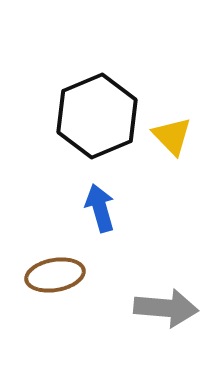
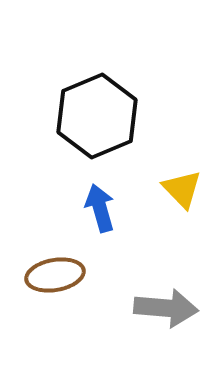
yellow triangle: moved 10 px right, 53 px down
